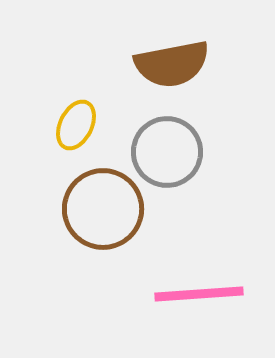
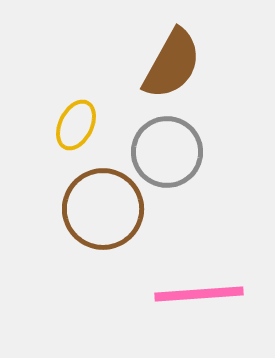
brown semicircle: rotated 50 degrees counterclockwise
